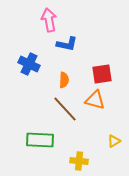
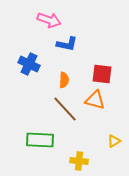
pink arrow: rotated 120 degrees clockwise
red square: rotated 15 degrees clockwise
